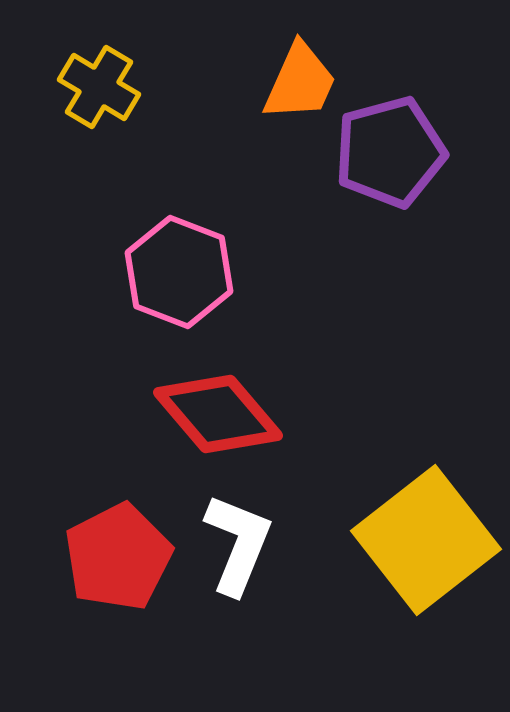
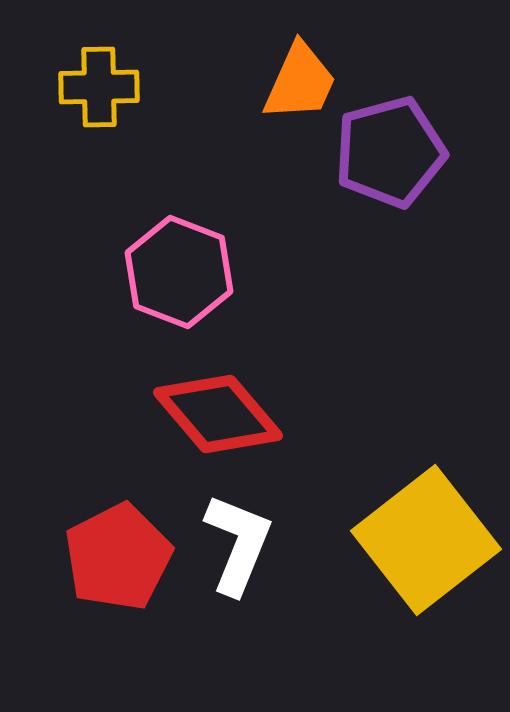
yellow cross: rotated 32 degrees counterclockwise
